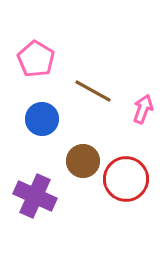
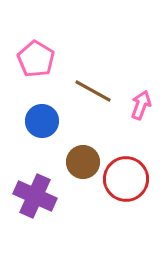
pink arrow: moved 2 px left, 4 px up
blue circle: moved 2 px down
brown circle: moved 1 px down
